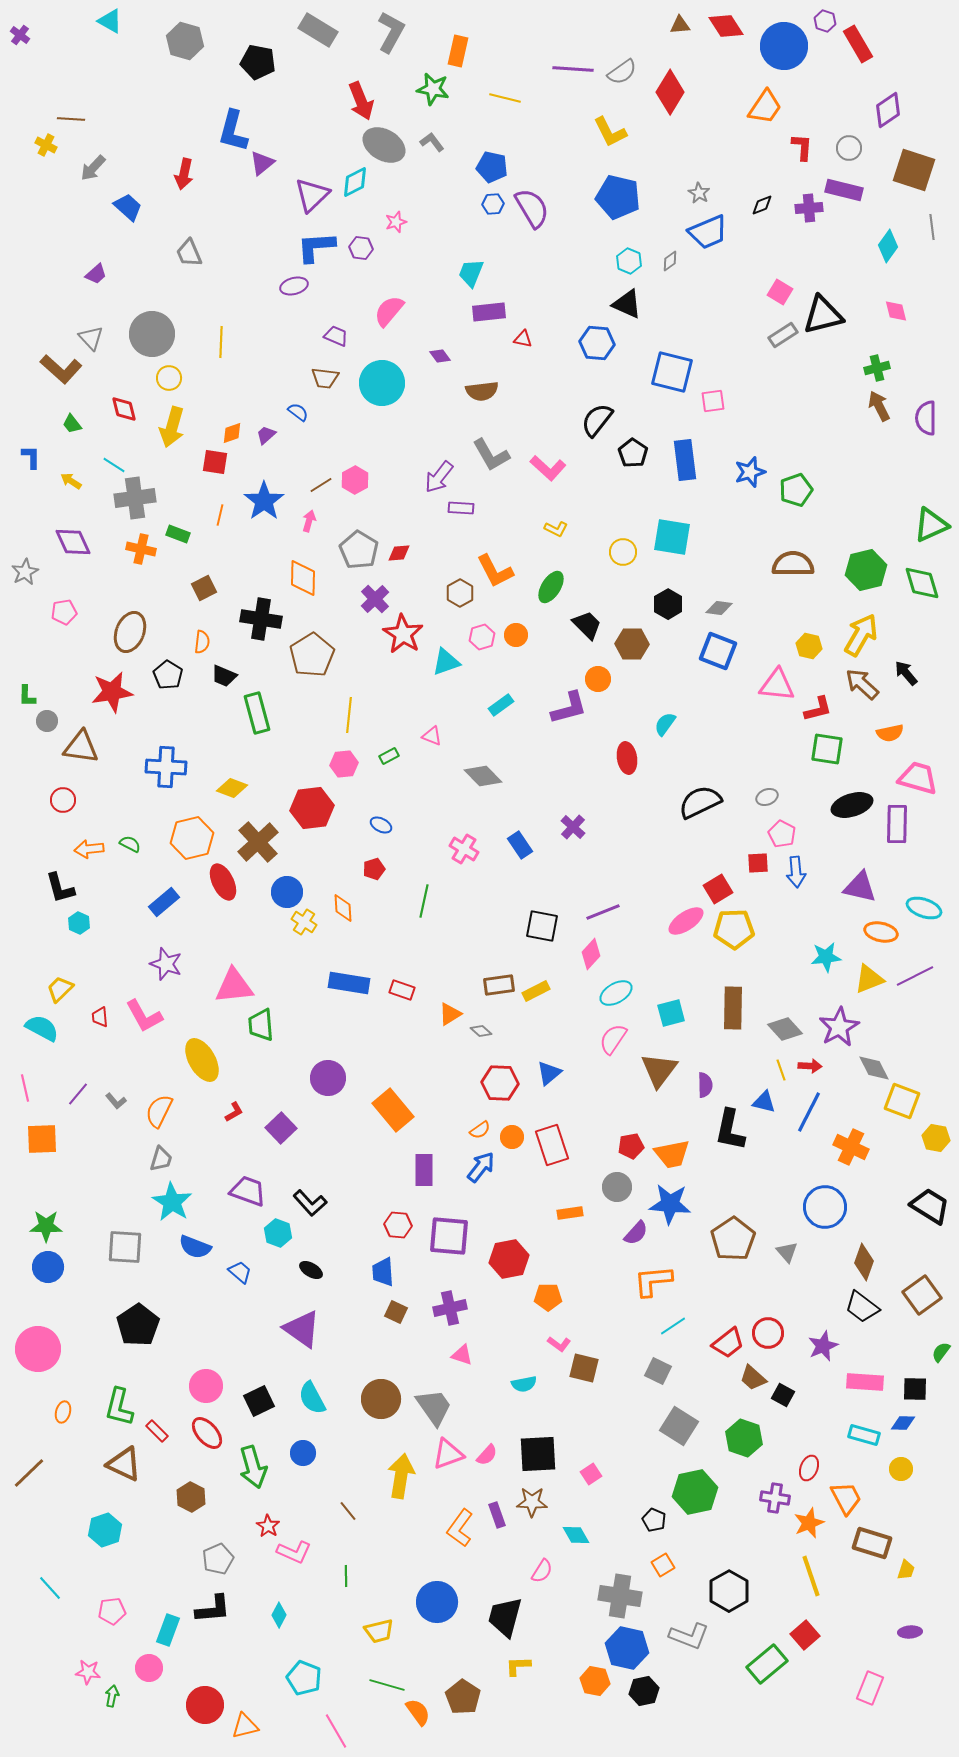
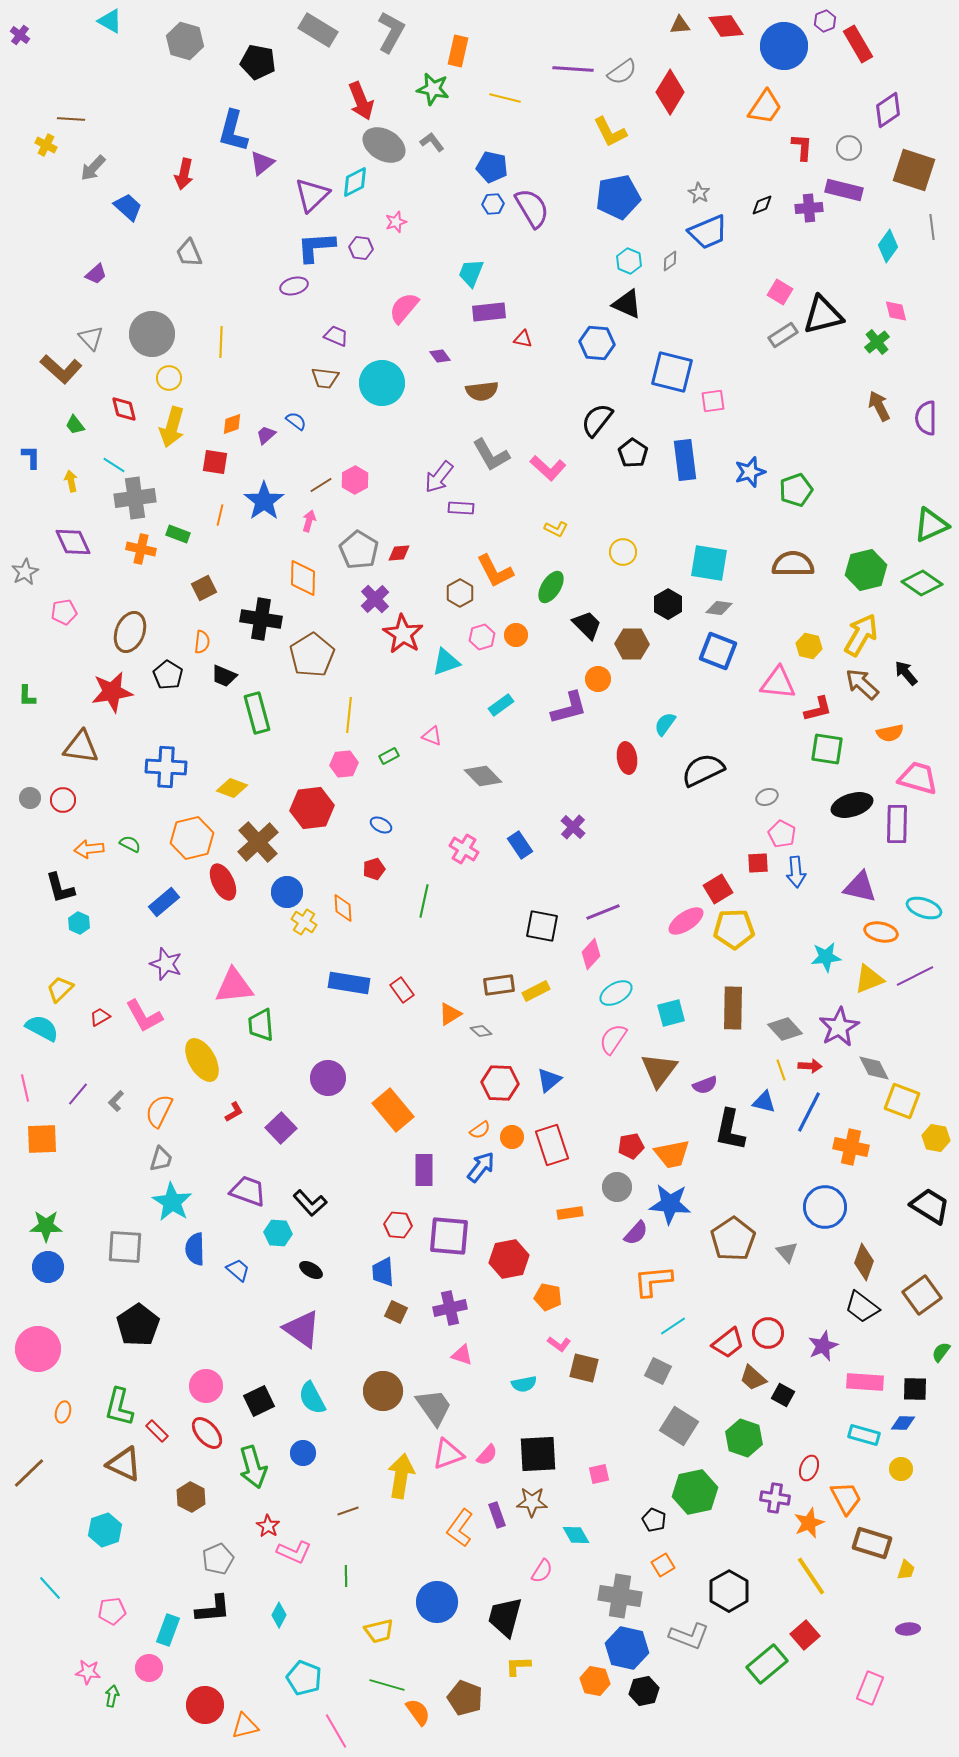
purple hexagon at (825, 21): rotated 20 degrees clockwise
blue pentagon at (618, 197): rotated 24 degrees counterclockwise
pink semicircle at (389, 311): moved 15 px right, 3 px up
green cross at (877, 368): moved 26 px up; rotated 25 degrees counterclockwise
blue semicircle at (298, 412): moved 2 px left, 9 px down
green trapezoid at (72, 424): moved 3 px right, 1 px down
orange diamond at (232, 433): moved 9 px up
yellow arrow at (71, 481): rotated 45 degrees clockwise
cyan square at (672, 537): moved 37 px right, 26 px down
green diamond at (922, 583): rotated 39 degrees counterclockwise
pink triangle at (777, 685): moved 1 px right, 2 px up
gray circle at (47, 721): moved 17 px left, 77 px down
black semicircle at (700, 802): moved 3 px right, 32 px up
red rectangle at (402, 990): rotated 35 degrees clockwise
red trapezoid at (100, 1017): rotated 65 degrees clockwise
blue triangle at (549, 1073): moved 7 px down
purple semicircle at (705, 1085): rotated 70 degrees clockwise
gray L-shape at (116, 1101): rotated 85 degrees clockwise
orange cross at (851, 1147): rotated 12 degrees counterclockwise
cyan hexagon at (278, 1233): rotated 16 degrees counterclockwise
blue semicircle at (195, 1247): moved 2 px down; rotated 68 degrees clockwise
blue trapezoid at (240, 1272): moved 2 px left, 2 px up
orange pentagon at (548, 1297): rotated 12 degrees clockwise
brown circle at (381, 1399): moved 2 px right, 8 px up
pink square at (591, 1474): moved 8 px right; rotated 20 degrees clockwise
brown line at (348, 1511): rotated 70 degrees counterclockwise
yellow line at (811, 1576): rotated 15 degrees counterclockwise
purple ellipse at (910, 1632): moved 2 px left, 3 px up
brown pentagon at (463, 1697): moved 2 px right, 1 px down; rotated 12 degrees counterclockwise
